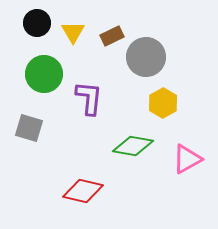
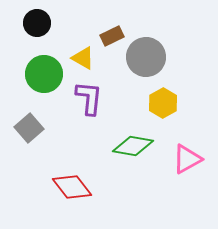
yellow triangle: moved 10 px right, 26 px down; rotated 30 degrees counterclockwise
gray square: rotated 32 degrees clockwise
red diamond: moved 11 px left, 4 px up; rotated 39 degrees clockwise
